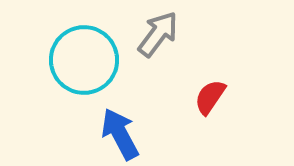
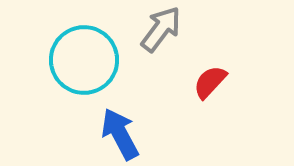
gray arrow: moved 3 px right, 5 px up
red semicircle: moved 15 px up; rotated 9 degrees clockwise
